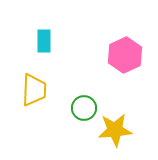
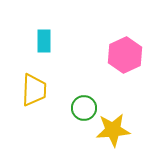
yellow star: moved 2 px left
